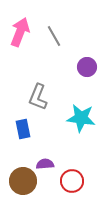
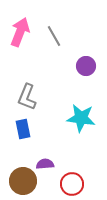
purple circle: moved 1 px left, 1 px up
gray L-shape: moved 11 px left
red circle: moved 3 px down
